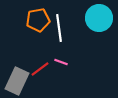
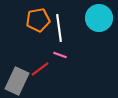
pink line: moved 1 px left, 7 px up
